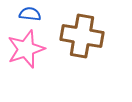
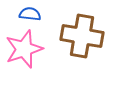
pink star: moved 2 px left
